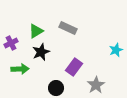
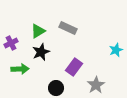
green triangle: moved 2 px right
